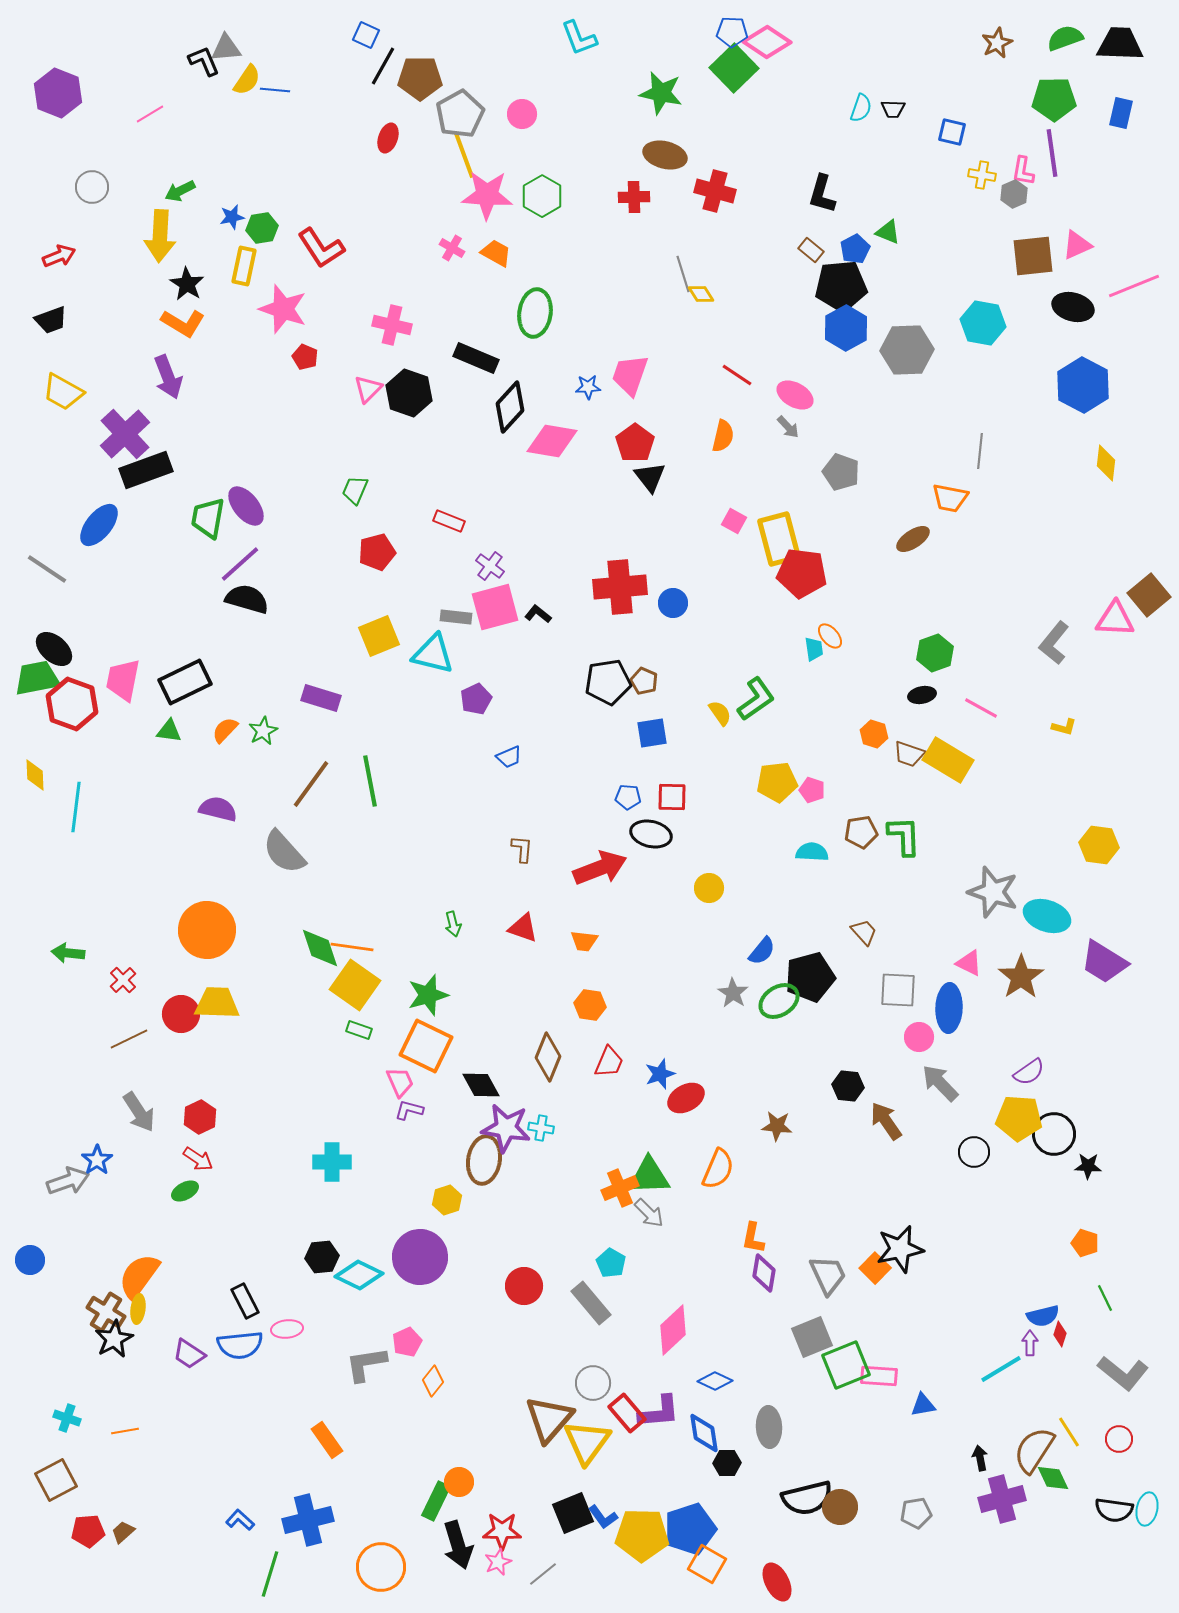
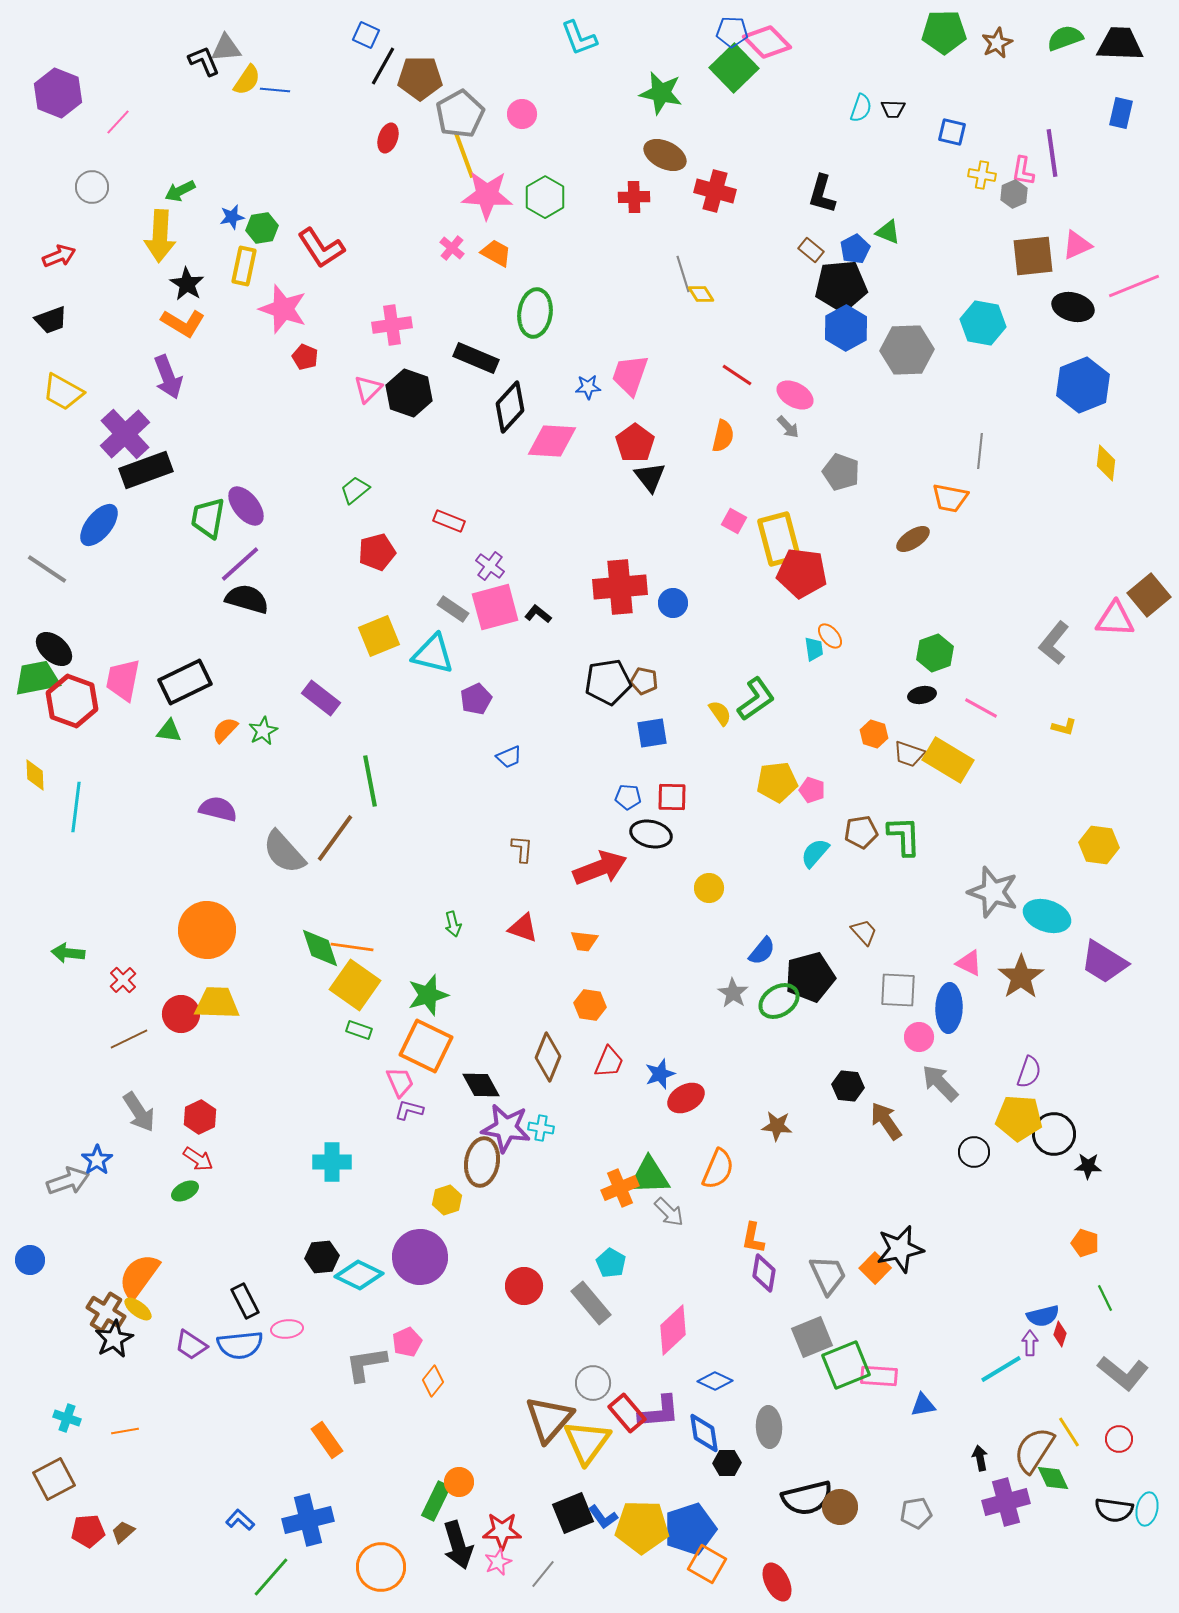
pink diamond at (767, 42): rotated 12 degrees clockwise
green pentagon at (1054, 99): moved 110 px left, 67 px up
pink line at (150, 114): moved 32 px left, 8 px down; rotated 16 degrees counterclockwise
brown ellipse at (665, 155): rotated 12 degrees clockwise
green hexagon at (542, 196): moved 3 px right, 1 px down
pink cross at (452, 248): rotated 10 degrees clockwise
pink cross at (392, 325): rotated 21 degrees counterclockwise
blue hexagon at (1083, 385): rotated 10 degrees clockwise
pink diamond at (552, 441): rotated 6 degrees counterclockwise
green trapezoid at (355, 490): rotated 28 degrees clockwise
gray rectangle at (456, 617): moved 3 px left, 8 px up; rotated 28 degrees clockwise
brown pentagon at (644, 681): rotated 12 degrees counterclockwise
purple rectangle at (321, 698): rotated 21 degrees clockwise
red hexagon at (72, 704): moved 3 px up
brown line at (311, 784): moved 24 px right, 54 px down
cyan semicircle at (812, 852): moved 3 px right, 1 px down; rotated 52 degrees counterclockwise
purple semicircle at (1029, 1072): rotated 36 degrees counterclockwise
brown ellipse at (484, 1160): moved 2 px left, 2 px down
gray arrow at (649, 1213): moved 20 px right, 1 px up
yellow ellipse at (138, 1309): rotated 60 degrees counterclockwise
purple trapezoid at (189, 1354): moved 2 px right, 9 px up
brown square at (56, 1480): moved 2 px left, 1 px up
purple cross at (1002, 1499): moved 4 px right, 3 px down
yellow pentagon at (642, 1535): moved 8 px up
green line at (270, 1574): moved 1 px right, 3 px down; rotated 24 degrees clockwise
gray line at (543, 1574): rotated 12 degrees counterclockwise
